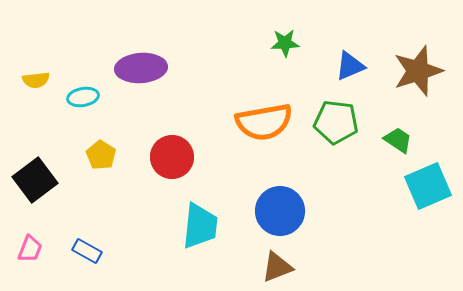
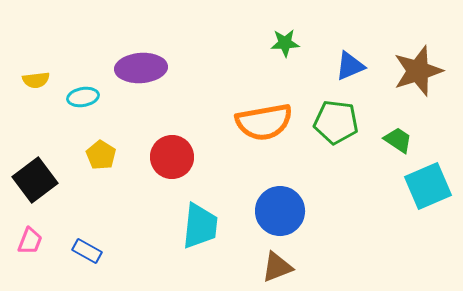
pink trapezoid: moved 8 px up
